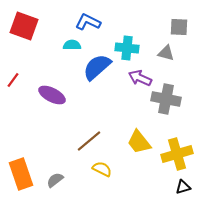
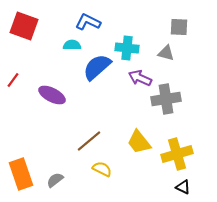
gray cross: rotated 20 degrees counterclockwise
black triangle: rotated 42 degrees clockwise
